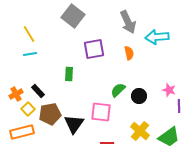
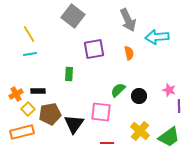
gray arrow: moved 2 px up
black rectangle: rotated 48 degrees counterclockwise
